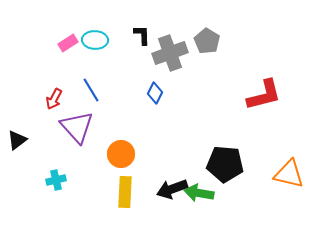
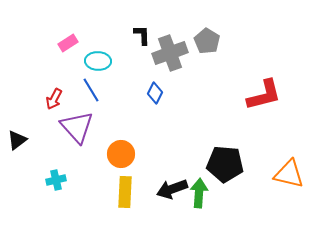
cyan ellipse: moved 3 px right, 21 px down
green arrow: rotated 84 degrees clockwise
